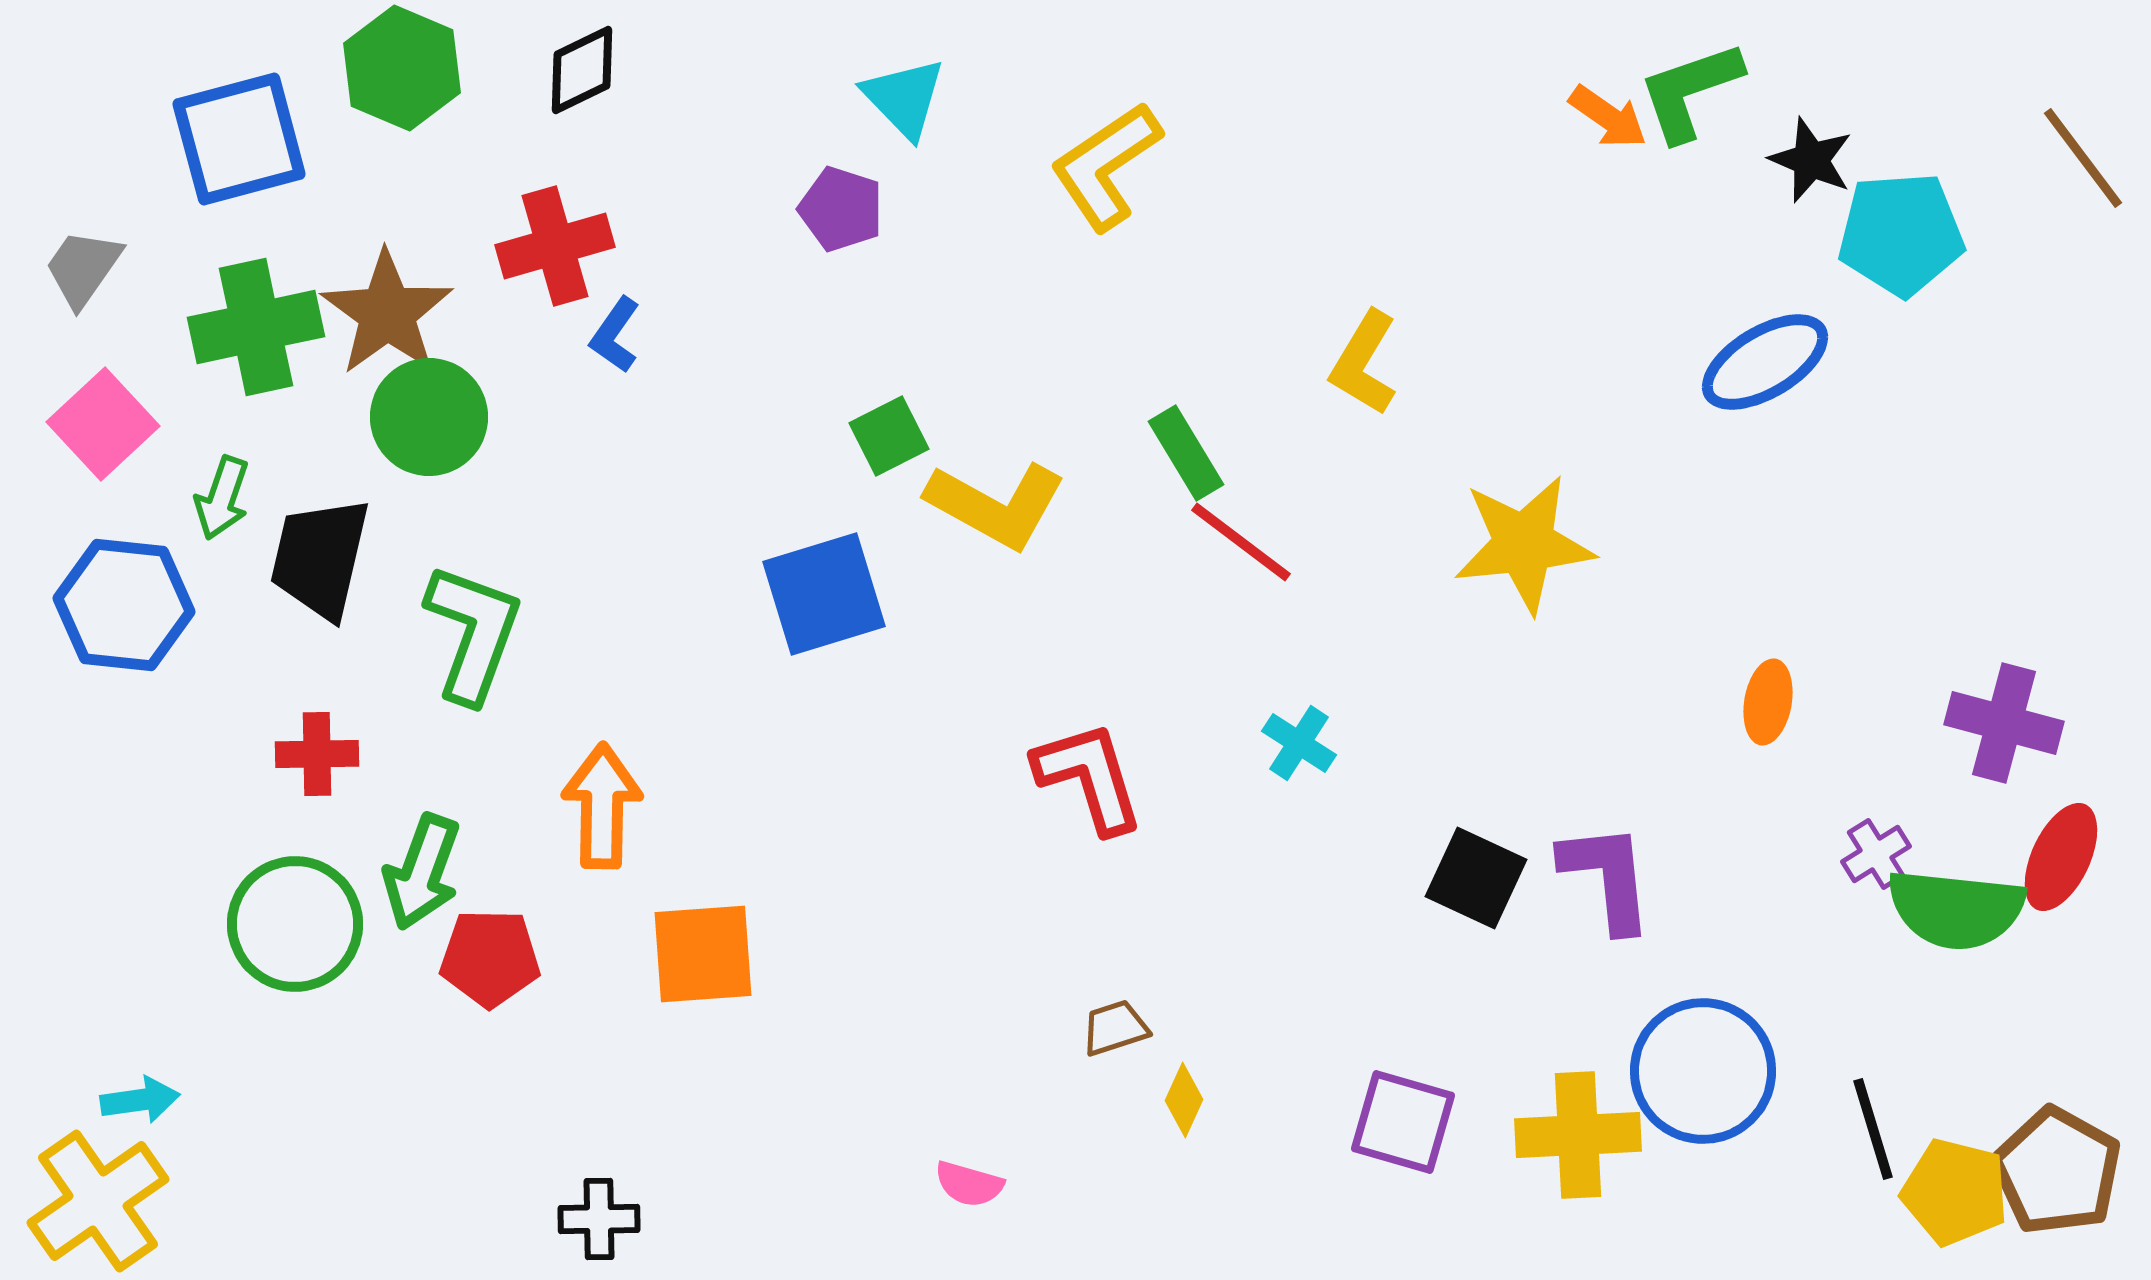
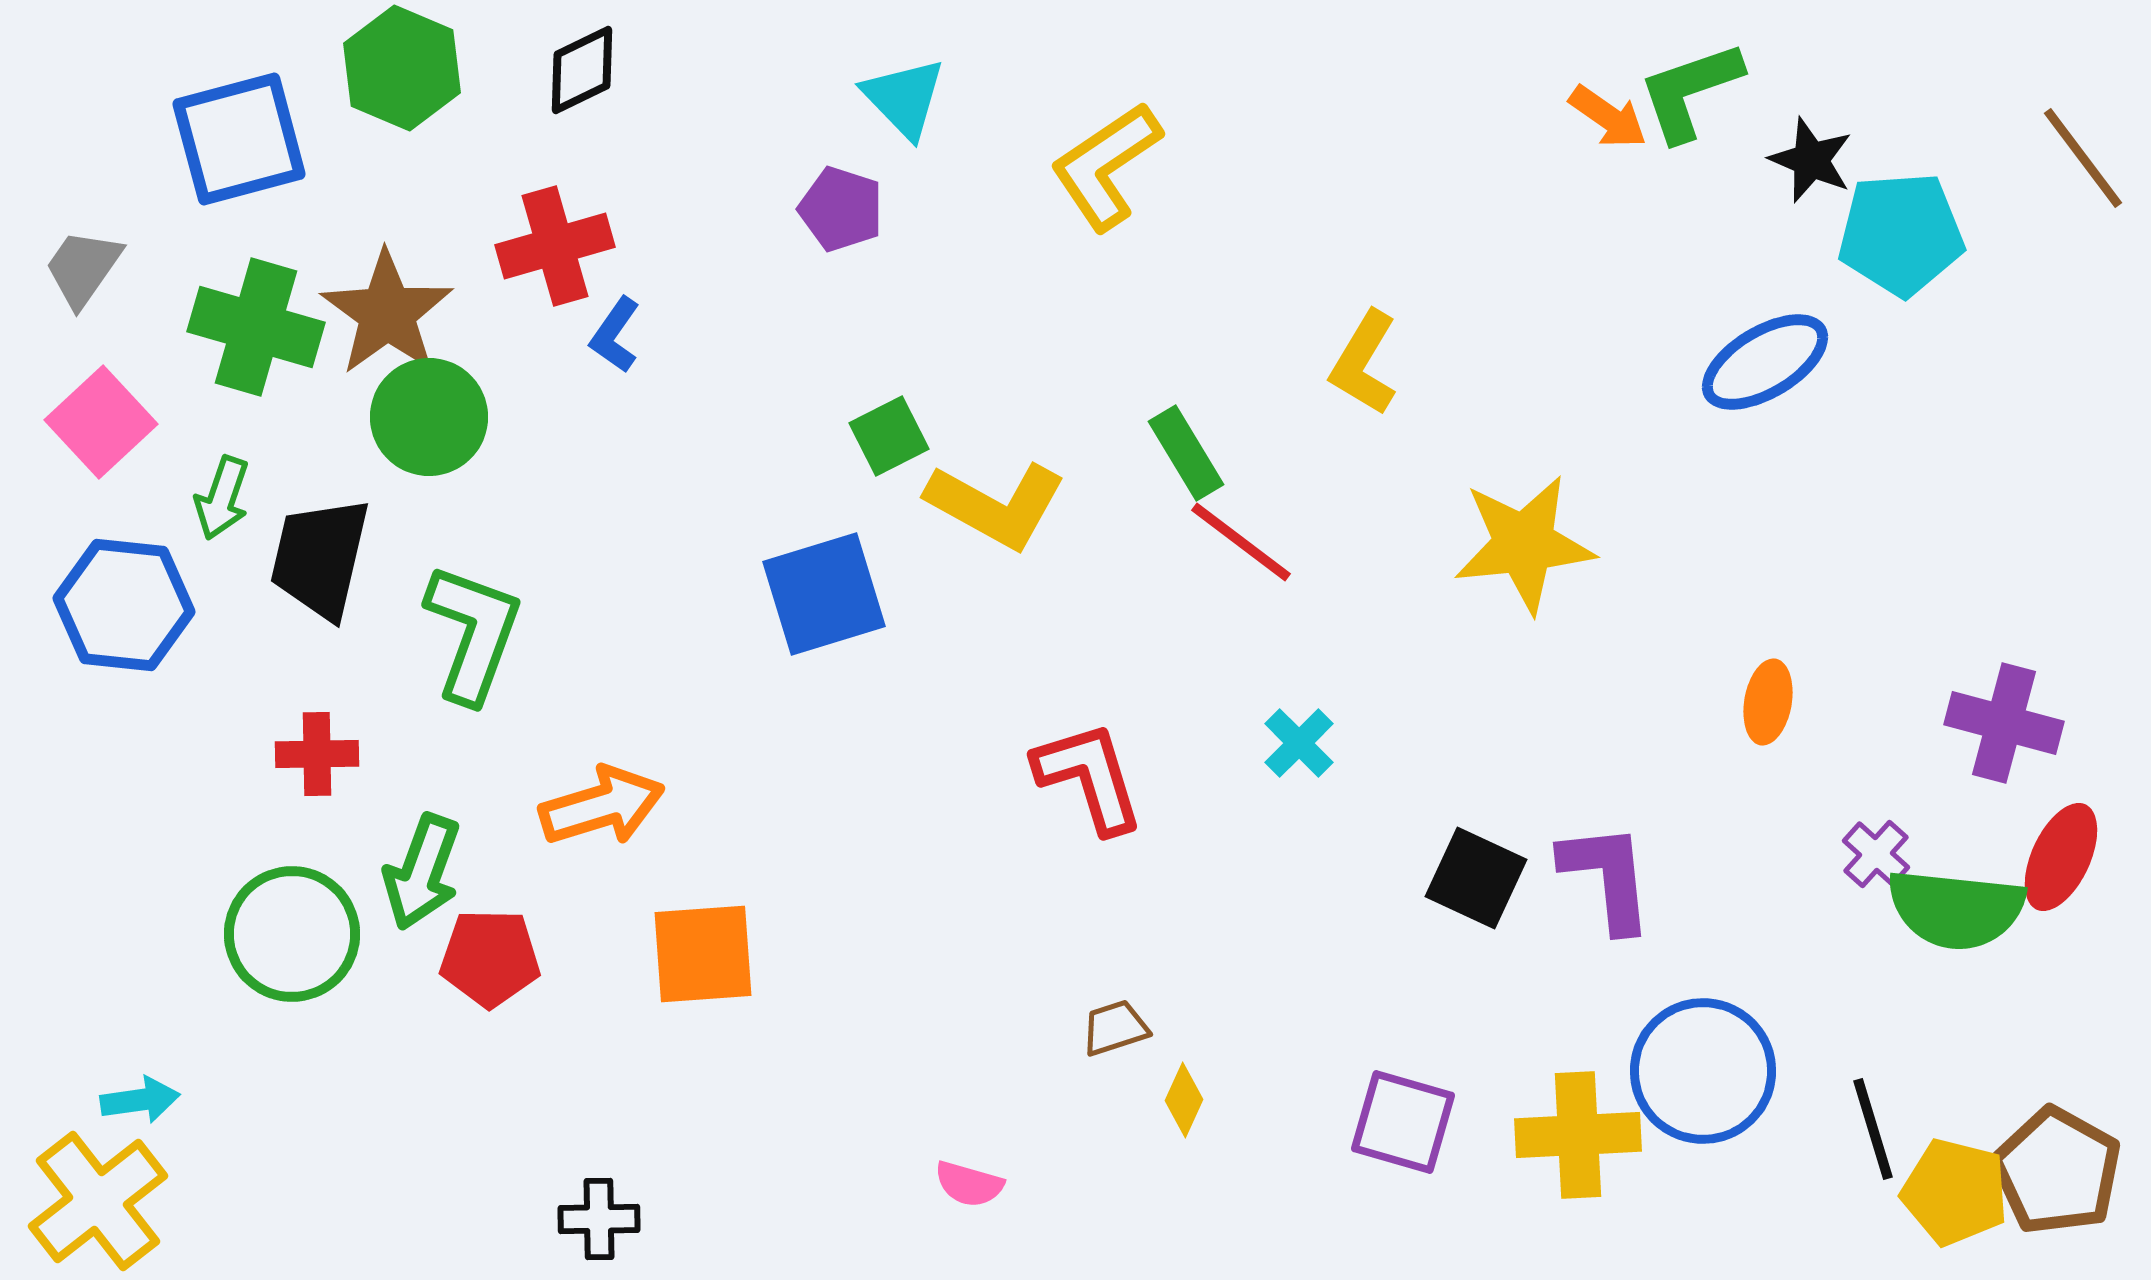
green cross at (256, 327): rotated 28 degrees clockwise
pink square at (103, 424): moved 2 px left, 2 px up
cyan cross at (1299, 743): rotated 12 degrees clockwise
orange arrow at (602, 806): rotated 72 degrees clockwise
purple cross at (1876, 854): rotated 16 degrees counterclockwise
green circle at (295, 924): moved 3 px left, 10 px down
yellow cross at (98, 1201): rotated 3 degrees counterclockwise
